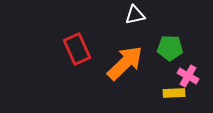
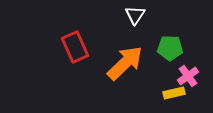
white triangle: rotated 45 degrees counterclockwise
red rectangle: moved 2 px left, 2 px up
pink cross: rotated 25 degrees clockwise
yellow rectangle: rotated 10 degrees counterclockwise
